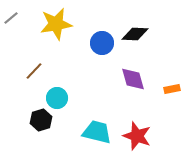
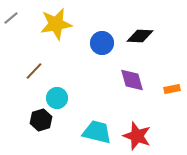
black diamond: moved 5 px right, 2 px down
purple diamond: moved 1 px left, 1 px down
